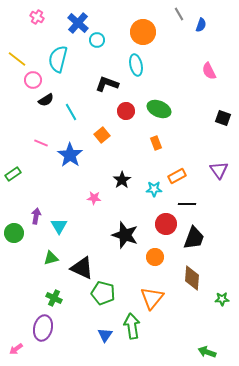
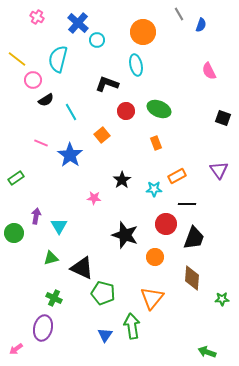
green rectangle at (13, 174): moved 3 px right, 4 px down
